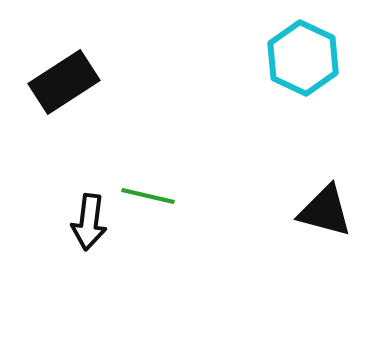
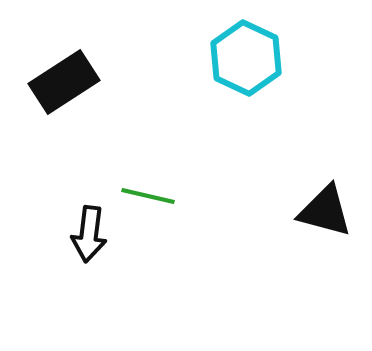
cyan hexagon: moved 57 px left
black arrow: moved 12 px down
